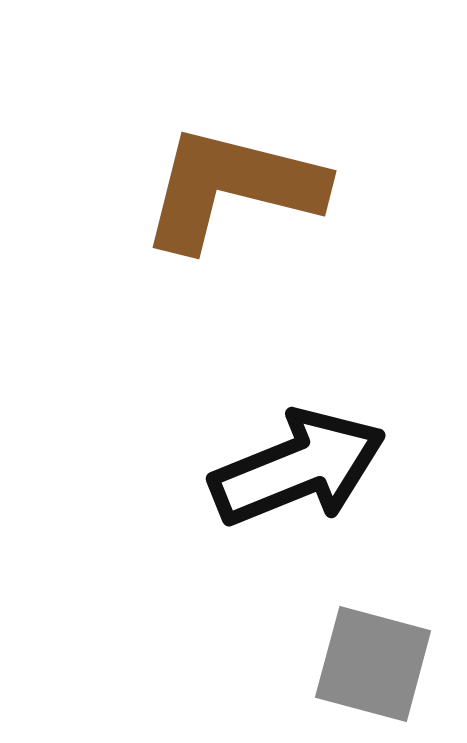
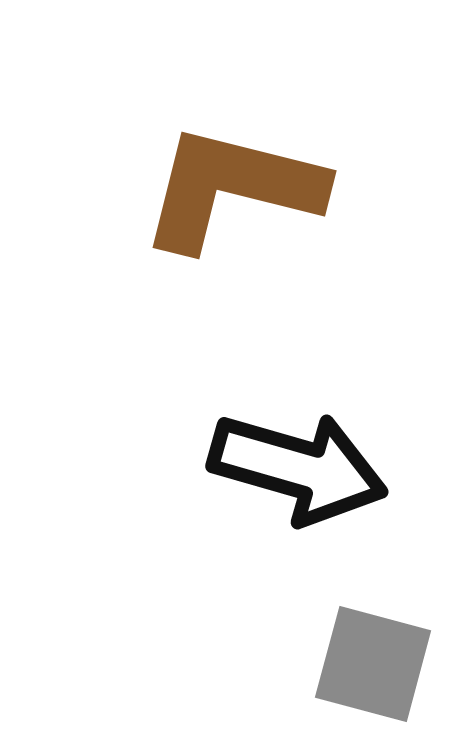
black arrow: rotated 38 degrees clockwise
